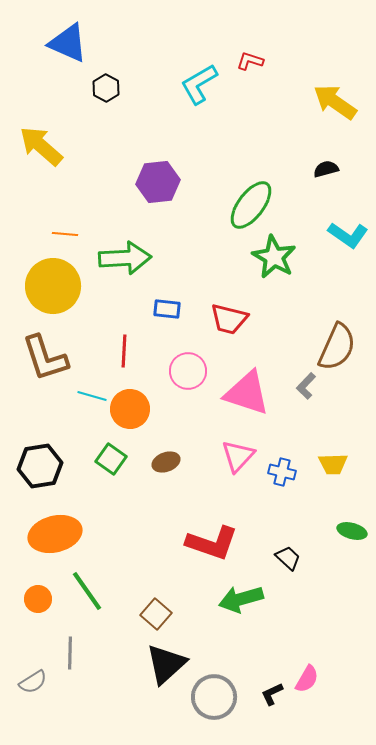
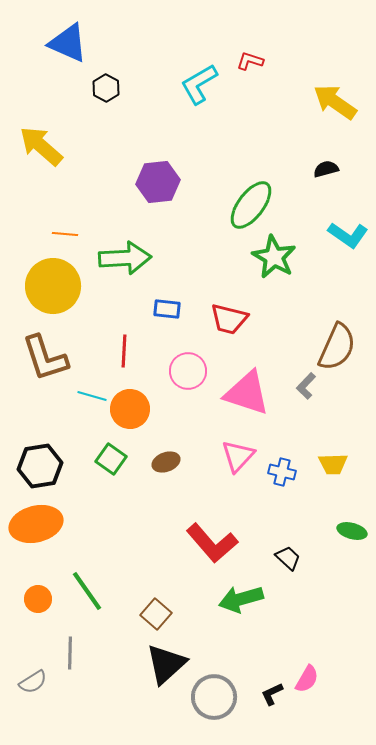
orange ellipse at (55, 534): moved 19 px left, 10 px up
red L-shape at (212, 543): rotated 30 degrees clockwise
